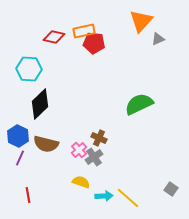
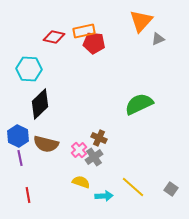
purple line: rotated 35 degrees counterclockwise
yellow line: moved 5 px right, 11 px up
